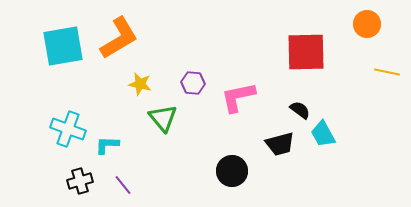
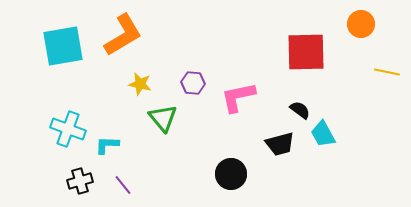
orange circle: moved 6 px left
orange L-shape: moved 4 px right, 3 px up
black circle: moved 1 px left, 3 px down
